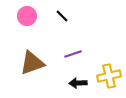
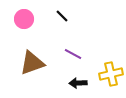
pink circle: moved 3 px left, 3 px down
purple line: rotated 48 degrees clockwise
yellow cross: moved 2 px right, 2 px up
